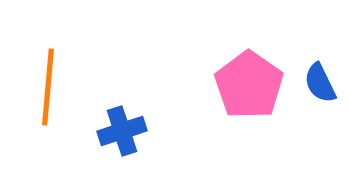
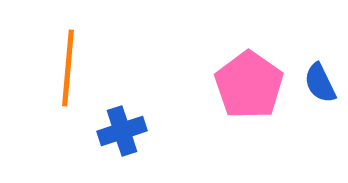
orange line: moved 20 px right, 19 px up
